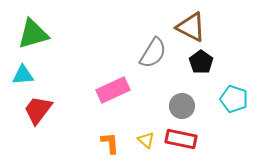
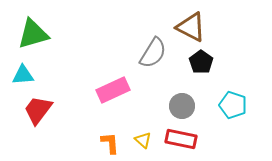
cyan pentagon: moved 1 px left, 6 px down
yellow triangle: moved 3 px left
